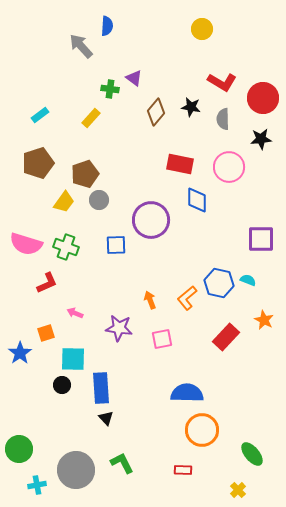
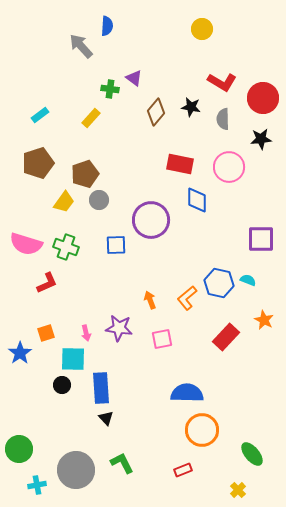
pink arrow at (75, 313): moved 11 px right, 20 px down; rotated 126 degrees counterclockwise
red rectangle at (183, 470): rotated 24 degrees counterclockwise
